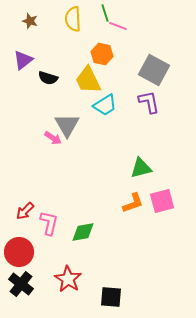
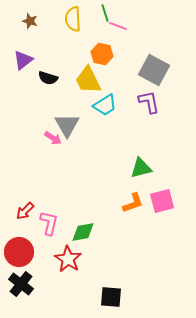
red star: moved 20 px up
